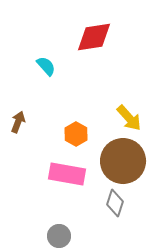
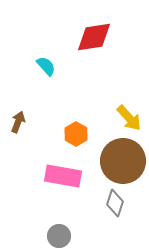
pink rectangle: moved 4 px left, 2 px down
